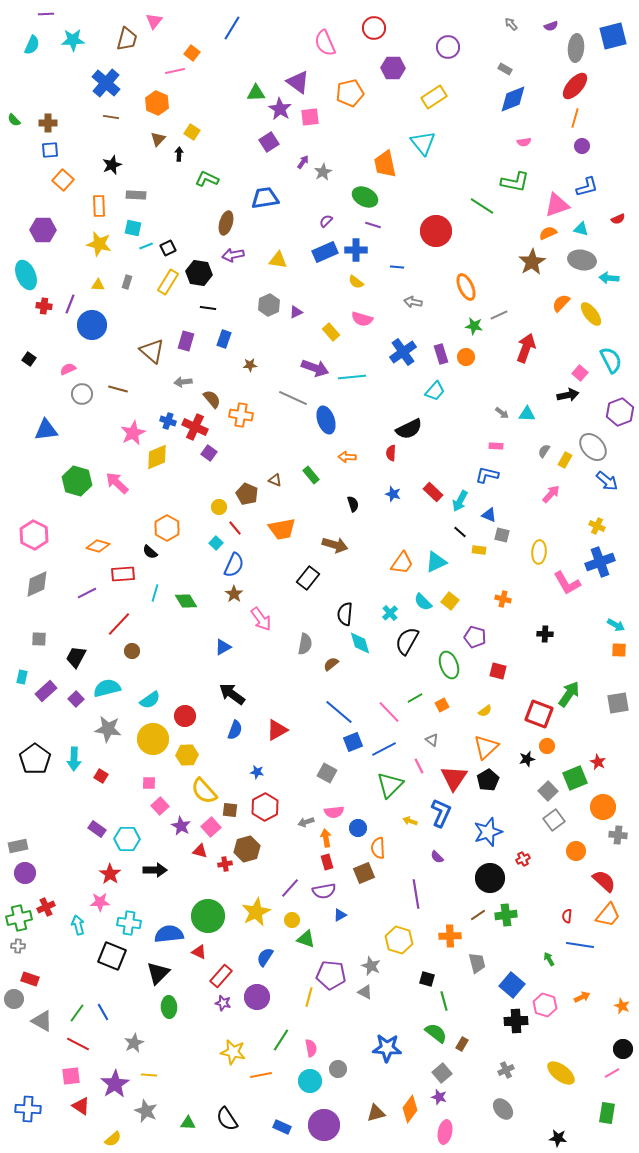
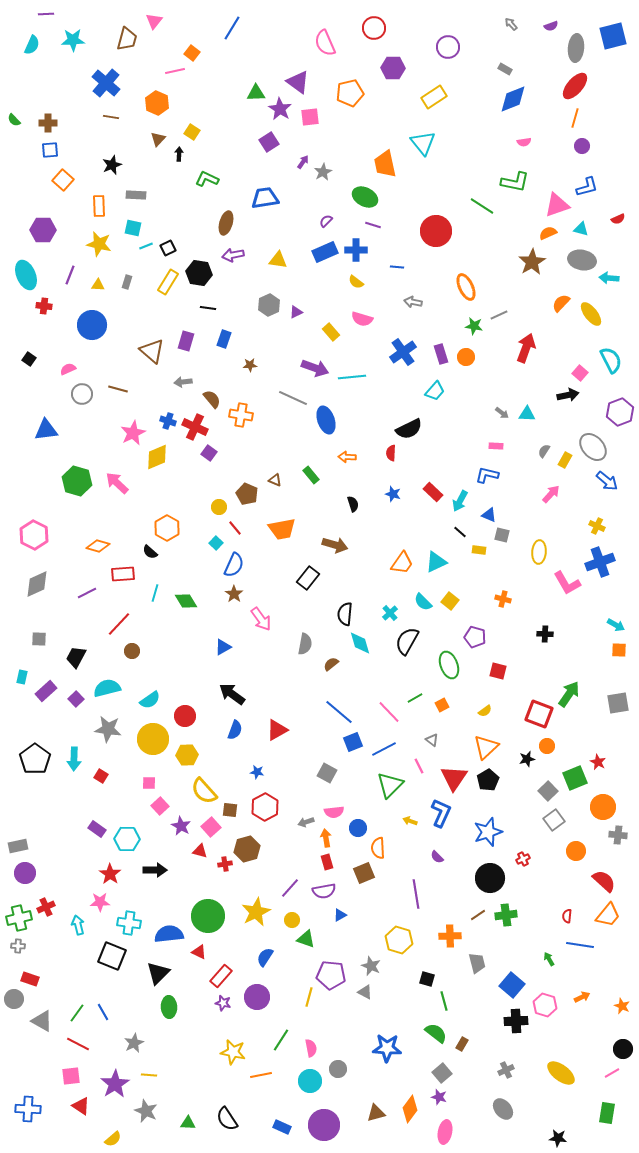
purple line at (70, 304): moved 29 px up
